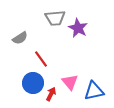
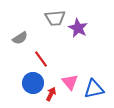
blue triangle: moved 2 px up
